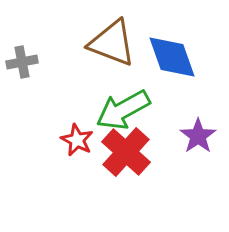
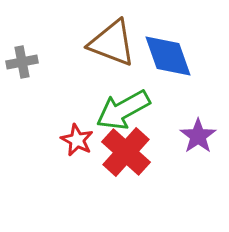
blue diamond: moved 4 px left, 1 px up
